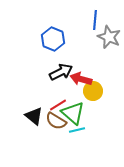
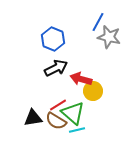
blue line: moved 3 px right, 2 px down; rotated 24 degrees clockwise
gray star: rotated 10 degrees counterclockwise
black arrow: moved 5 px left, 4 px up
black triangle: moved 1 px left, 2 px down; rotated 48 degrees counterclockwise
